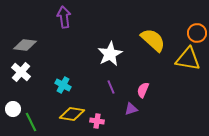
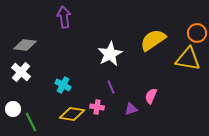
yellow semicircle: rotated 76 degrees counterclockwise
pink semicircle: moved 8 px right, 6 px down
pink cross: moved 14 px up
